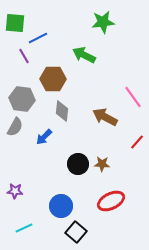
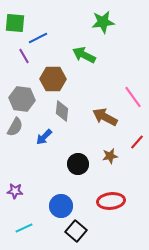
brown star: moved 8 px right, 8 px up; rotated 14 degrees counterclockwise
red ellipse: rotated 20 degrees clockwise
black square: moved 1 px up
